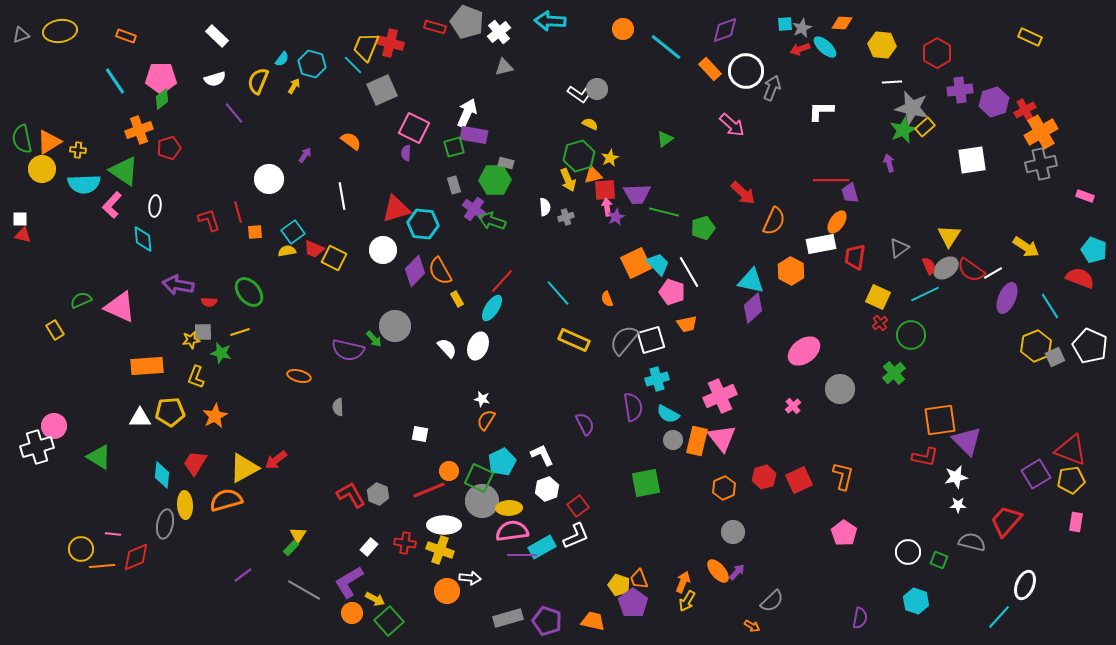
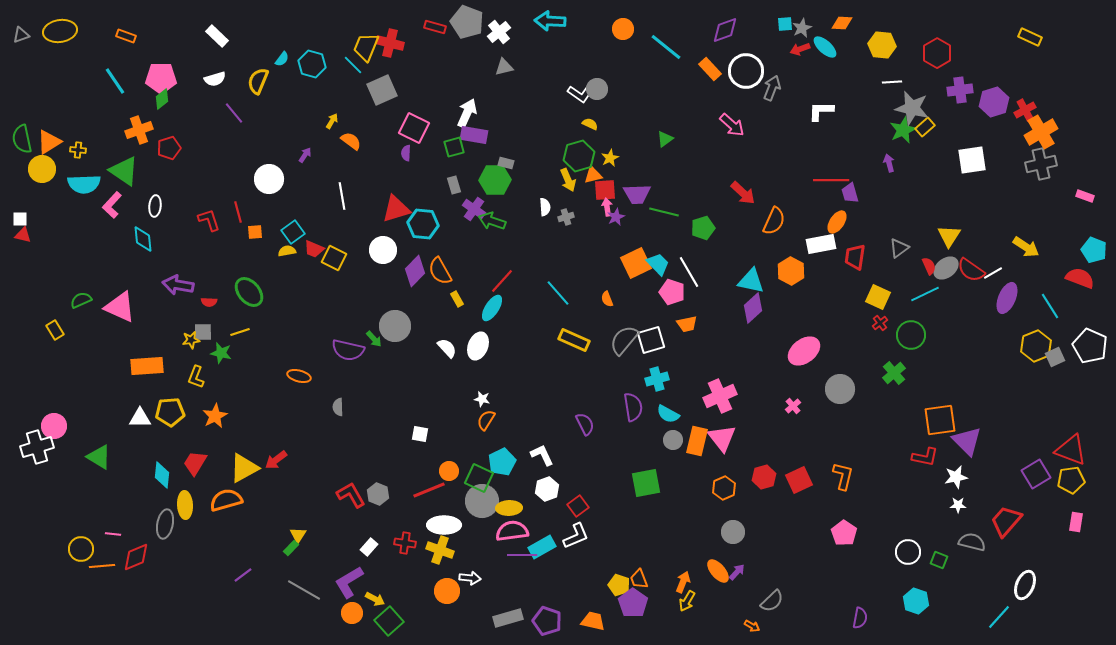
yellow arrow at (294, 86): moved 38 px right, 35 px down
